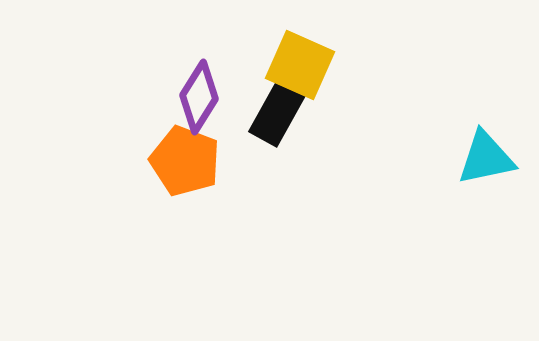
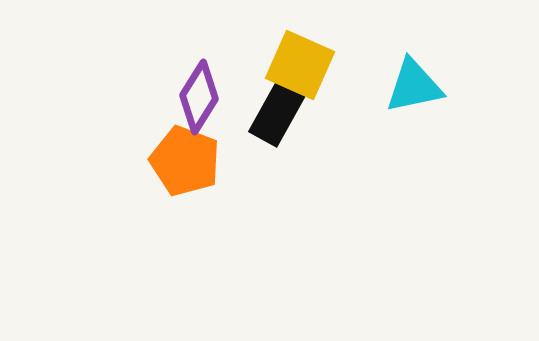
cyan triangle: moved 72 px left, 72 px up
